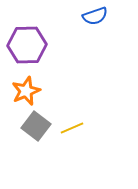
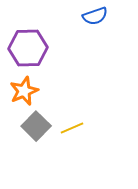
purple hexagon: moved 1 px right, 3 px down
orange star: moved 2 px left
gray square: rotated 8 degrees clockwise
